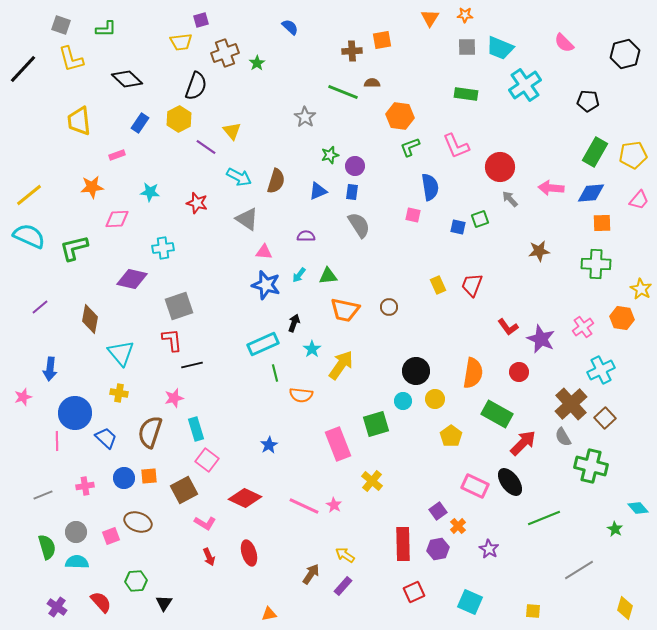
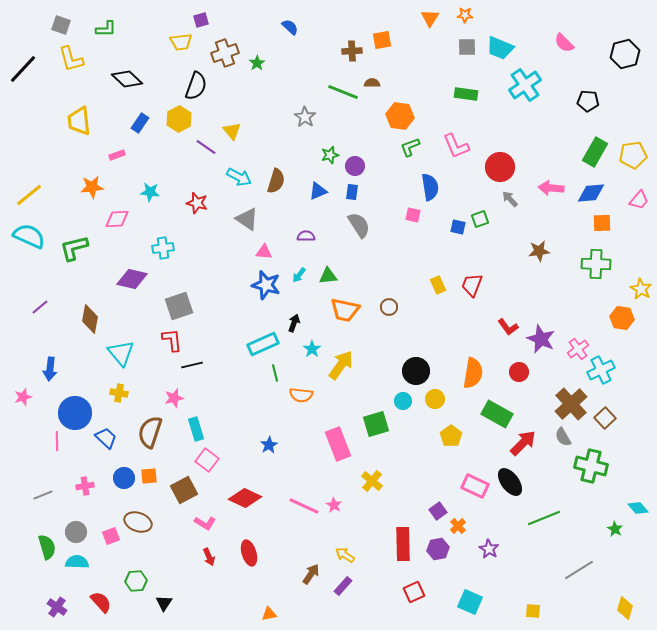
pink cross at (583, 327): moved 5 px left, 22 px down
